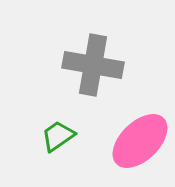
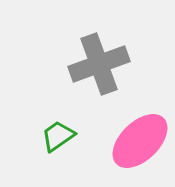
gray cross: moved 6 px right, 1 px up; rotated 30 degrees counterclockwise
